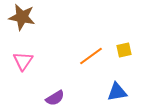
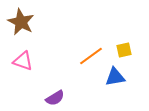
brown star: moved 1 px left, 5 px down; rotated 16 degrees clockwise
pink triangle: rotated 45 degrees counterclockwise
blue triangle: moved 2 px left, 15 px up
